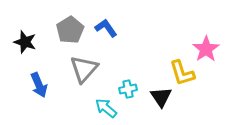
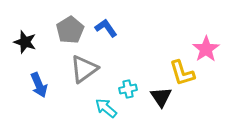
gray triangle: rotated 12 degrees clockwise
